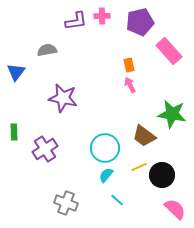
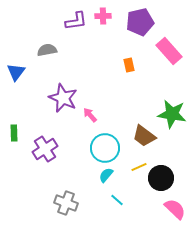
pink cross: moved 1 px right
pink arrow: moved 40 px left, 30 px down; rotated 14 degrees counterclockwise
purple star: rotated 12 degrees clockwise
green rectangle: moved 1 px down
black circle: moved 1 px left, 3 px down
